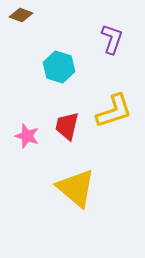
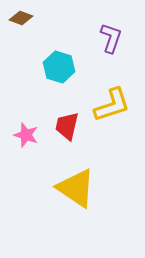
brown diamond: moved 3 px down
purple L-shape: moved 1 px left, 1 px up
yellow L-shape: moved 2 px left, 6 px up
pink star: moved 1 px left, 1 px up
yellow triangle: rotated 6 degrees counterclockwise
